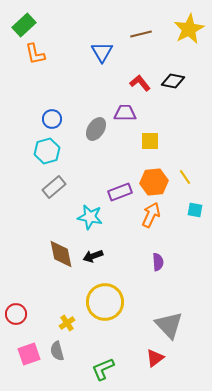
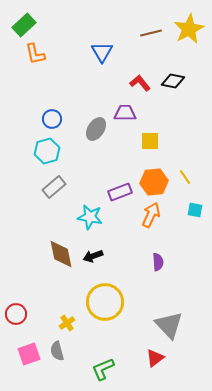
brown line: moved 10 px right, 1 px up
